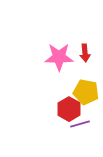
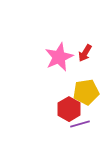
red arrow: rotated 36 degrees clockwise
pink star: rotated 24 degrees counterclockwise
yellow pentagon: rotated 20 degrees counterclockwise
